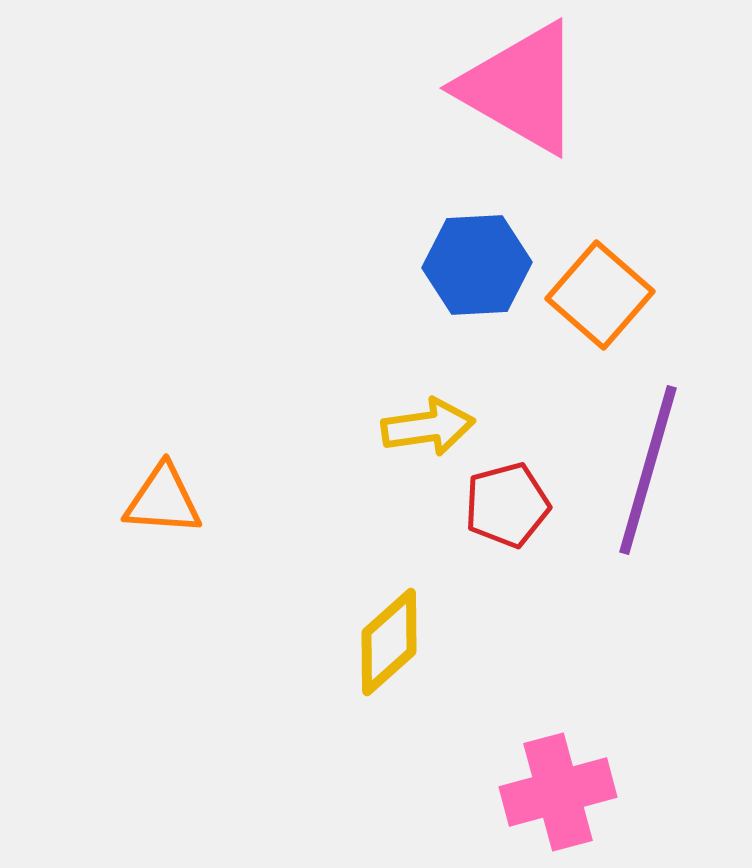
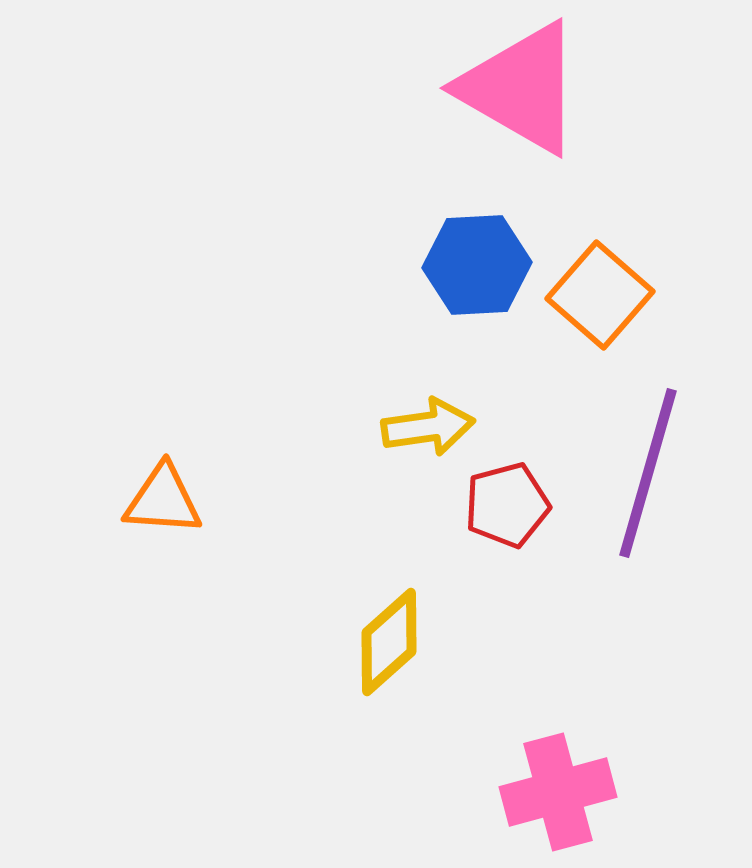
purple line: moved 3 px down
